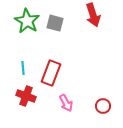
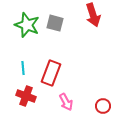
green star: moved 4 px down; rotated 10 degrees counterclockwise
pink arrow: moved 1 px up
